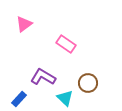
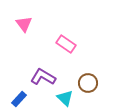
pink triangle: rotated 30 degrees counterclockwise
